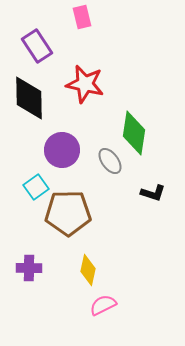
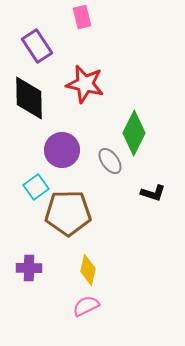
green diamond: rotated 18 degrees clockwise
pink semicircle: moved 17 px left, 1 px down
